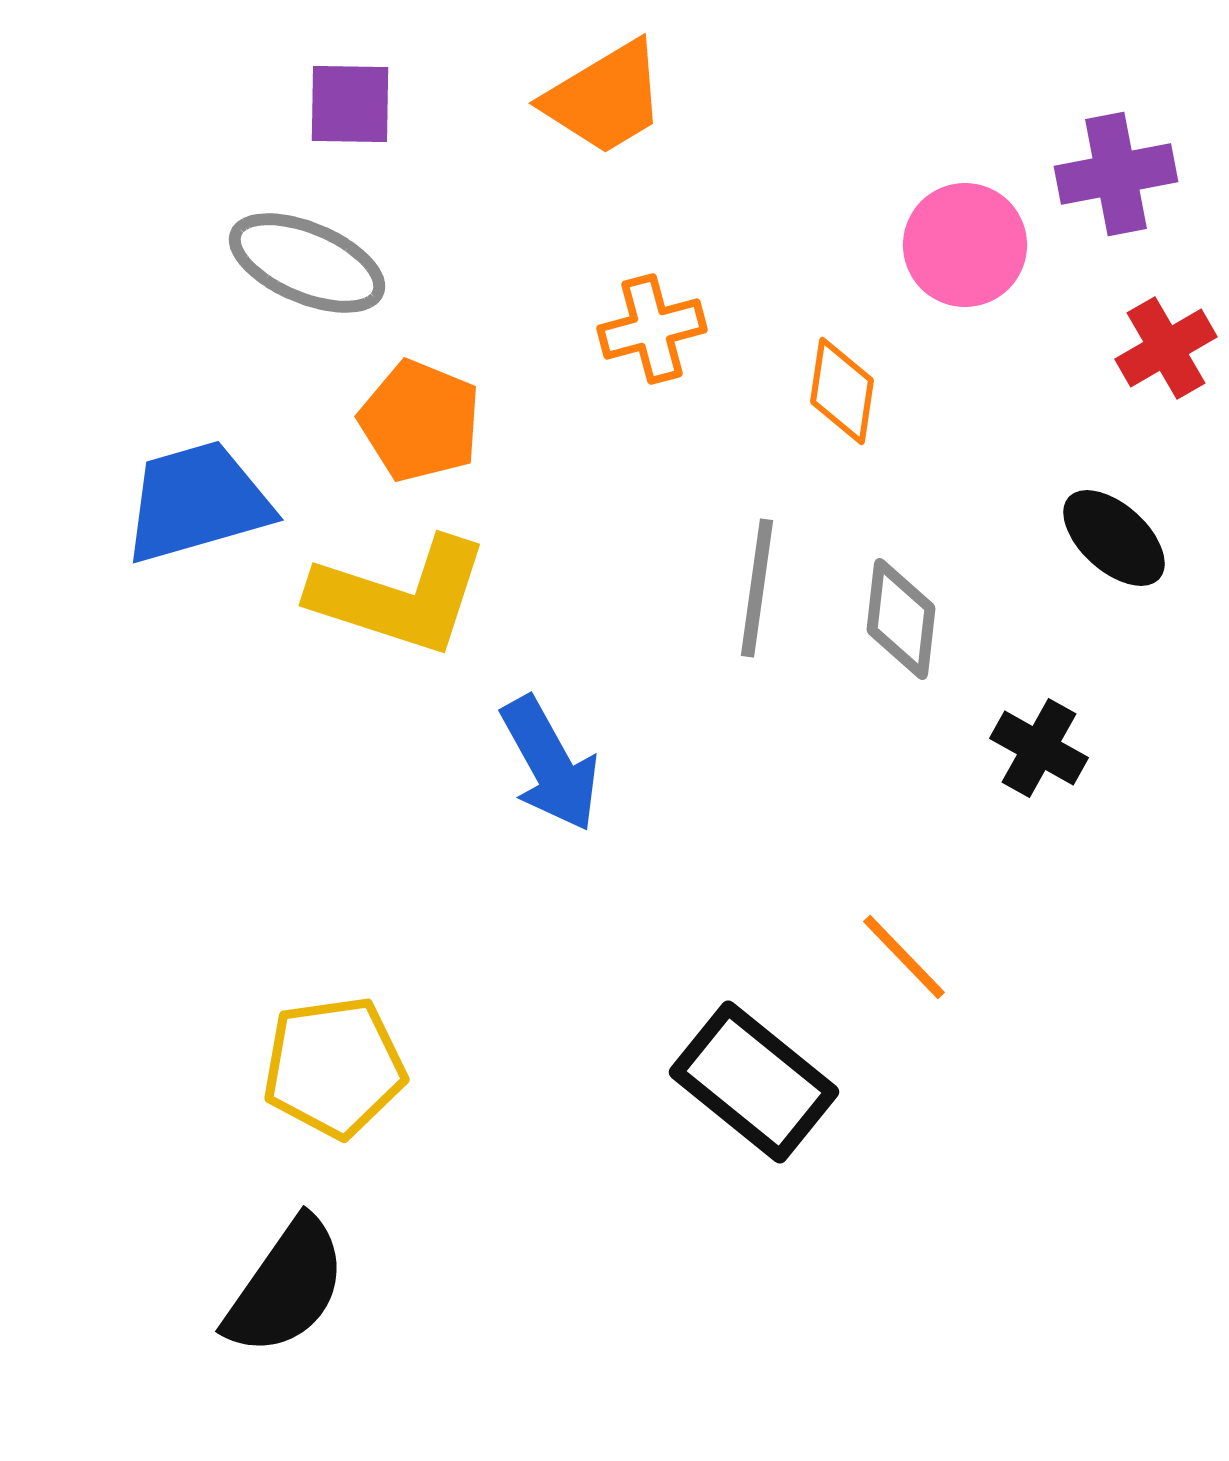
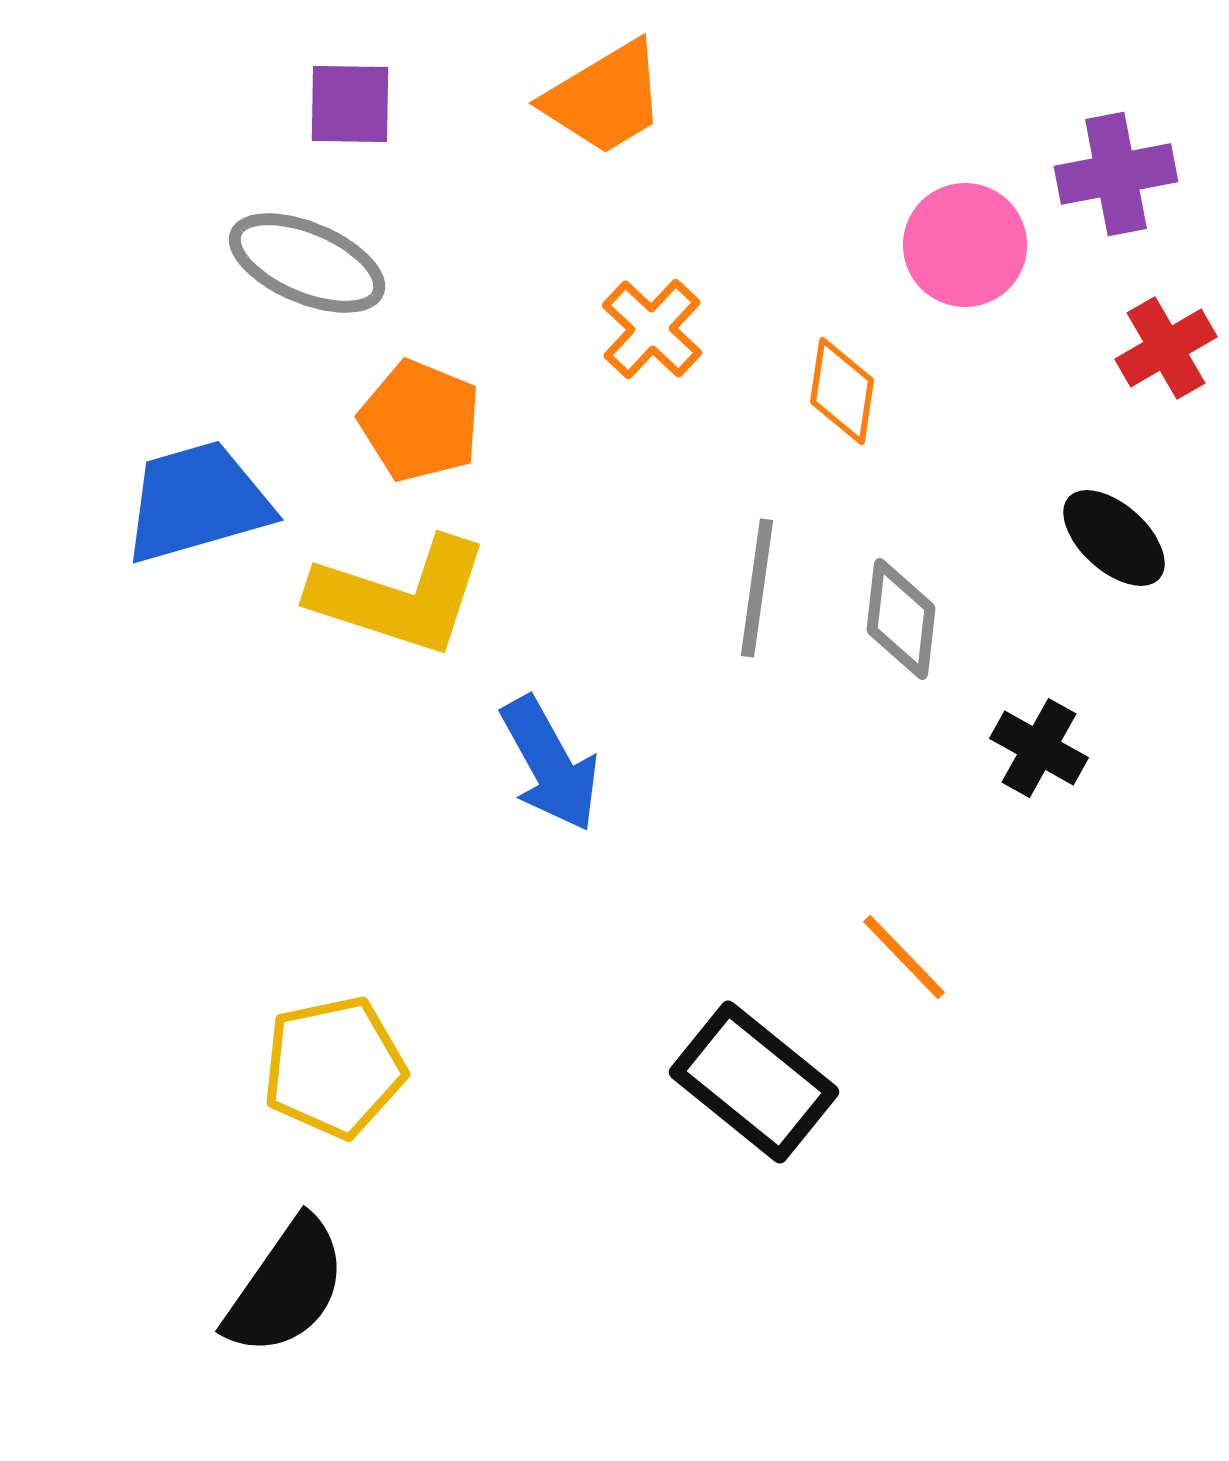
orange cross: rotated 32 degrees counterclockwise
yellow pentagon: rotated 4 degrees counterclockwise
